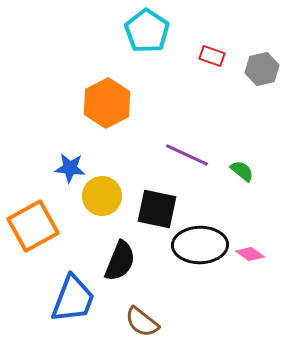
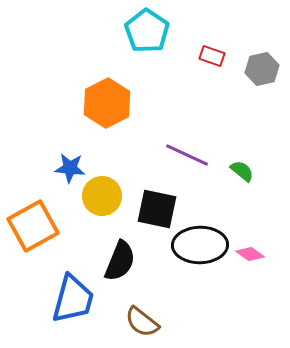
blue trapezoid: rotated 6 degrees counterclockwise
